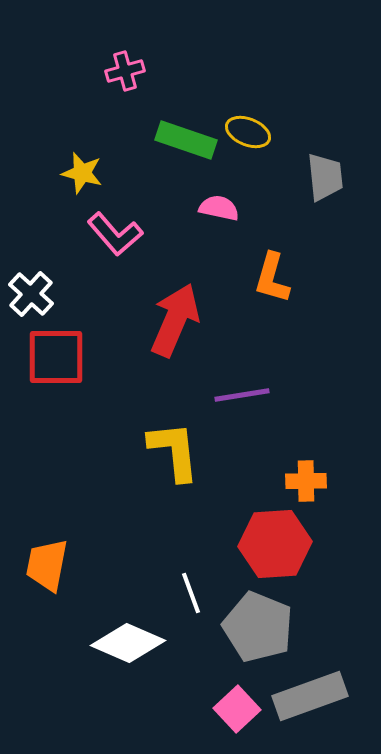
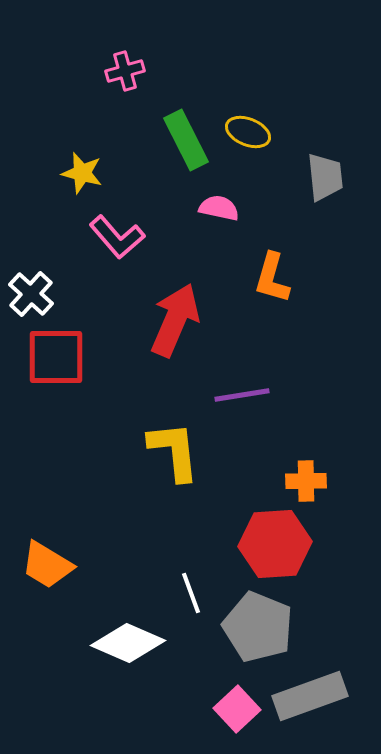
green rectangle: rotated 44 degrees clockwise
pink L-shape: moved 2 px right, 3 px down
orange trapezoid: rotated 70 degrees counterclockwise
